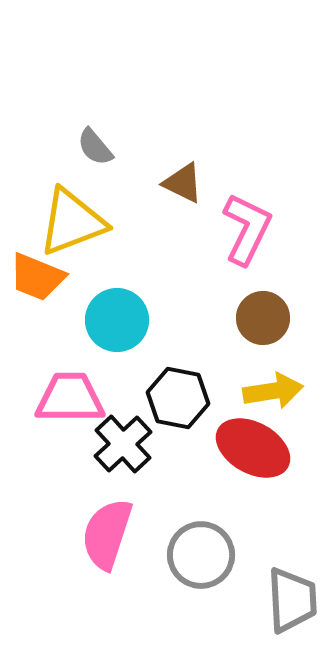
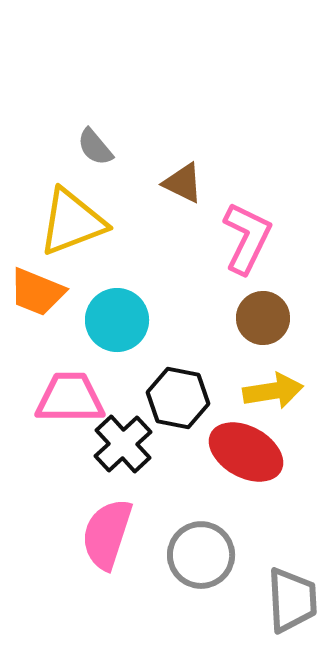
pink L-shape: moved 9 px down
orange trapezoid: moved 15 px down
red ellipse: moved 7 px left, 4 px down
